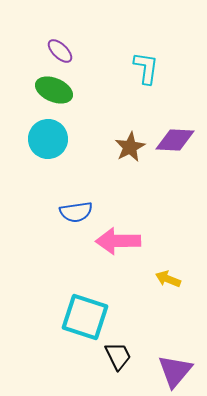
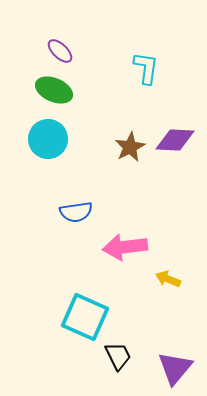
pink arrow: moved 7 px right, 6 px down; rotated 6 degrees counterclockwise
cyan square: rotated 6 degrees clockwise
purple triangle: moved 3 px up
